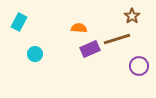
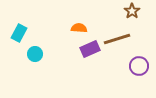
brown star: moved 5 px up
cyan rectangle: moved 11 px down
